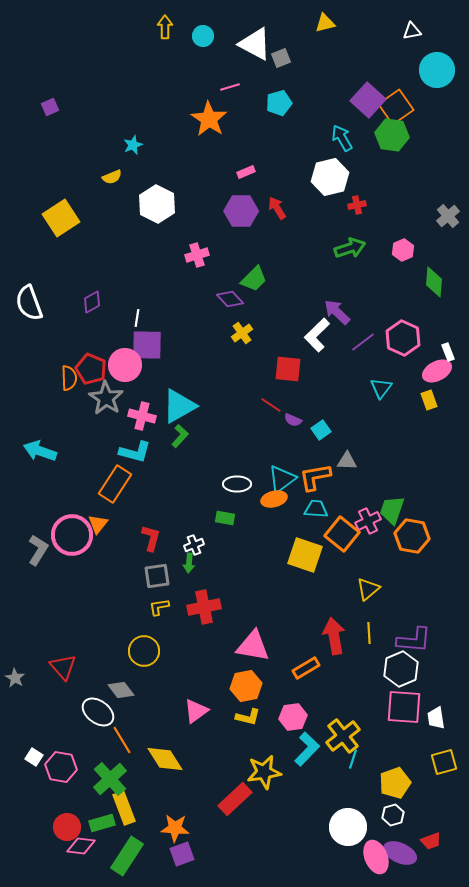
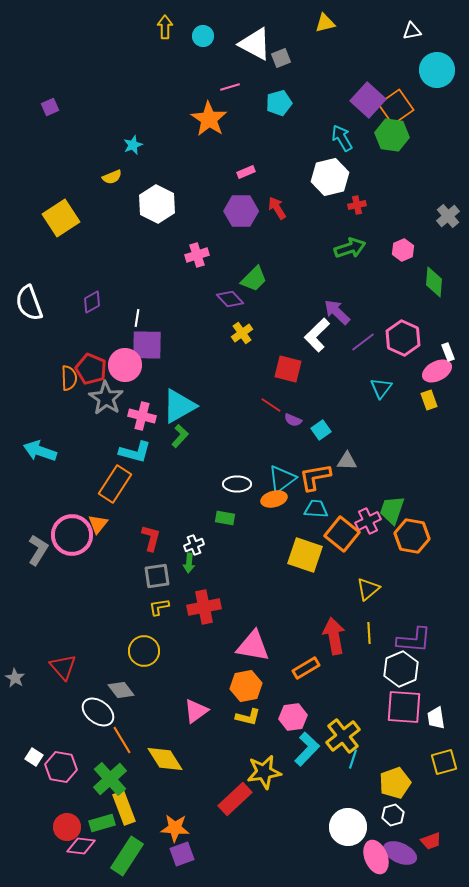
red square at (288, 369): rotated 8 degrees clockwise
